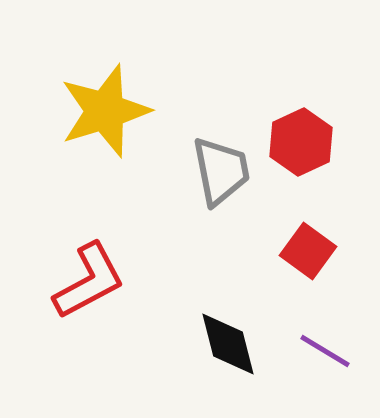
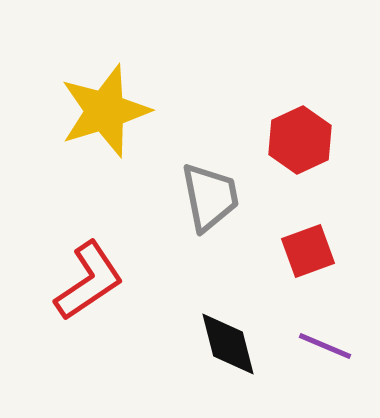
red hexagon: moved 1 px left, 2 px up
gray trapezoid: moved 11 px left, 26 px down
red square: rotated 34 degrees clockwise
red L-shape: rotated 6 degrees counterclockwise
purple line: moved 5 px up; rotated 8 degrees counterclockwise
